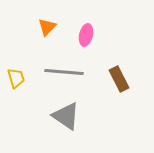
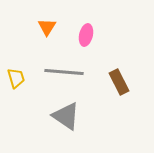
orange triangle: rotated 12 degrees counterclockwise
brown rectangle: moved 3 px down
